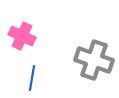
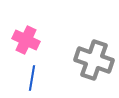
pink cross: moved 4 px right, 4 px down
